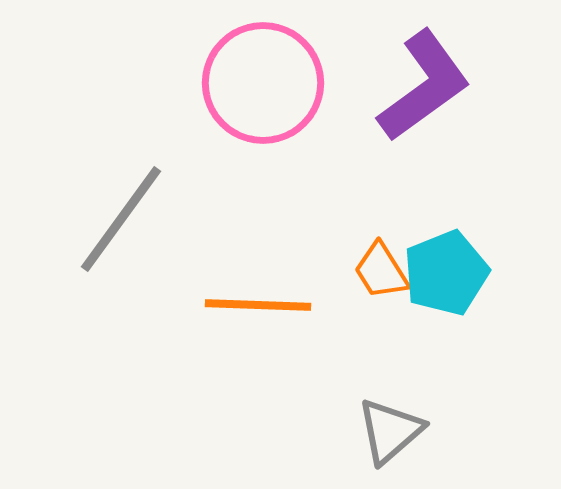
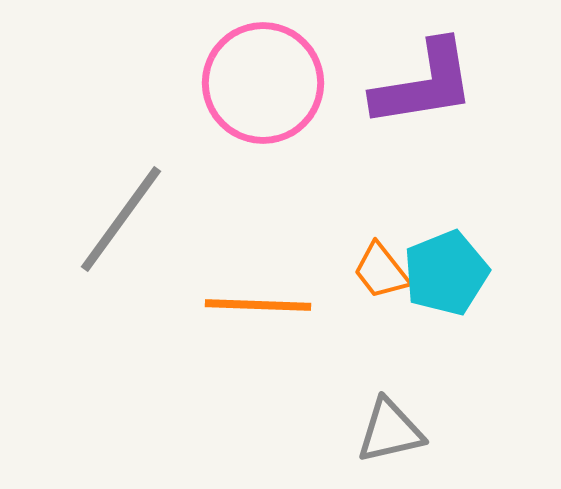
purple L-shape: moved 2 px up; rotated 27 degrees clockwise
orange trapezoid: rotated 6 degrees counterclockwise
gray triangle: rotated 28 degrees clockwise
